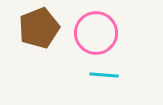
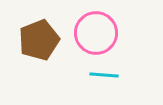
brown pentagon: moved 12 px down
